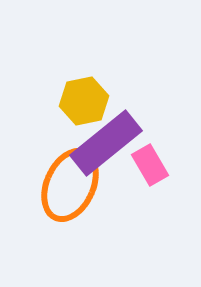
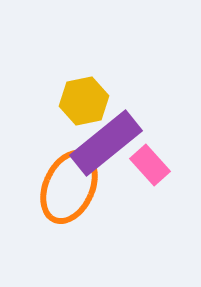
pink rectangle: rotated 12 degrees counterclockwise
orange ellipse: moved 1 px left, 2 px down
